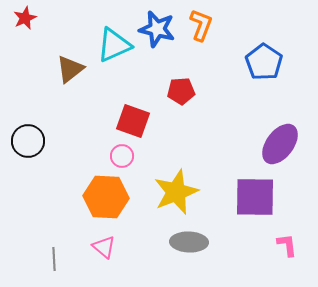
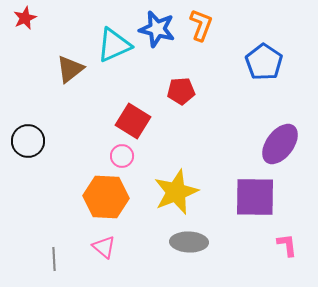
red square: rotated 12 degrees clockwise
